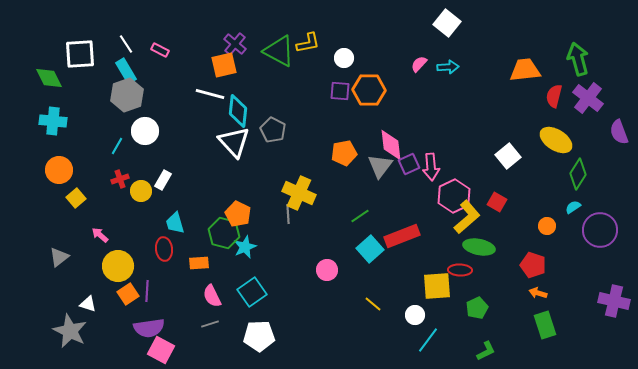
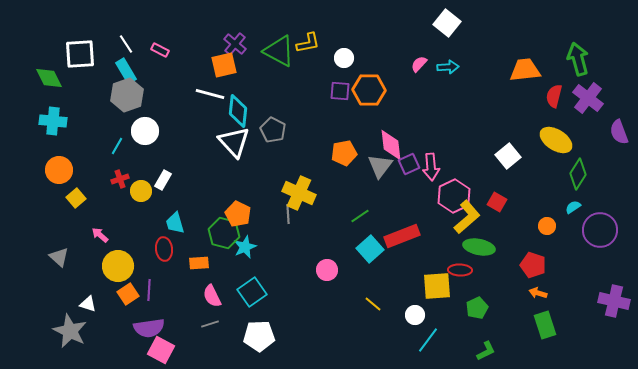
gray triangle at (59, 257): rotated 40 degrees counterclockwise
purple line at (147, 291): moved 2 px right, 1 px up
